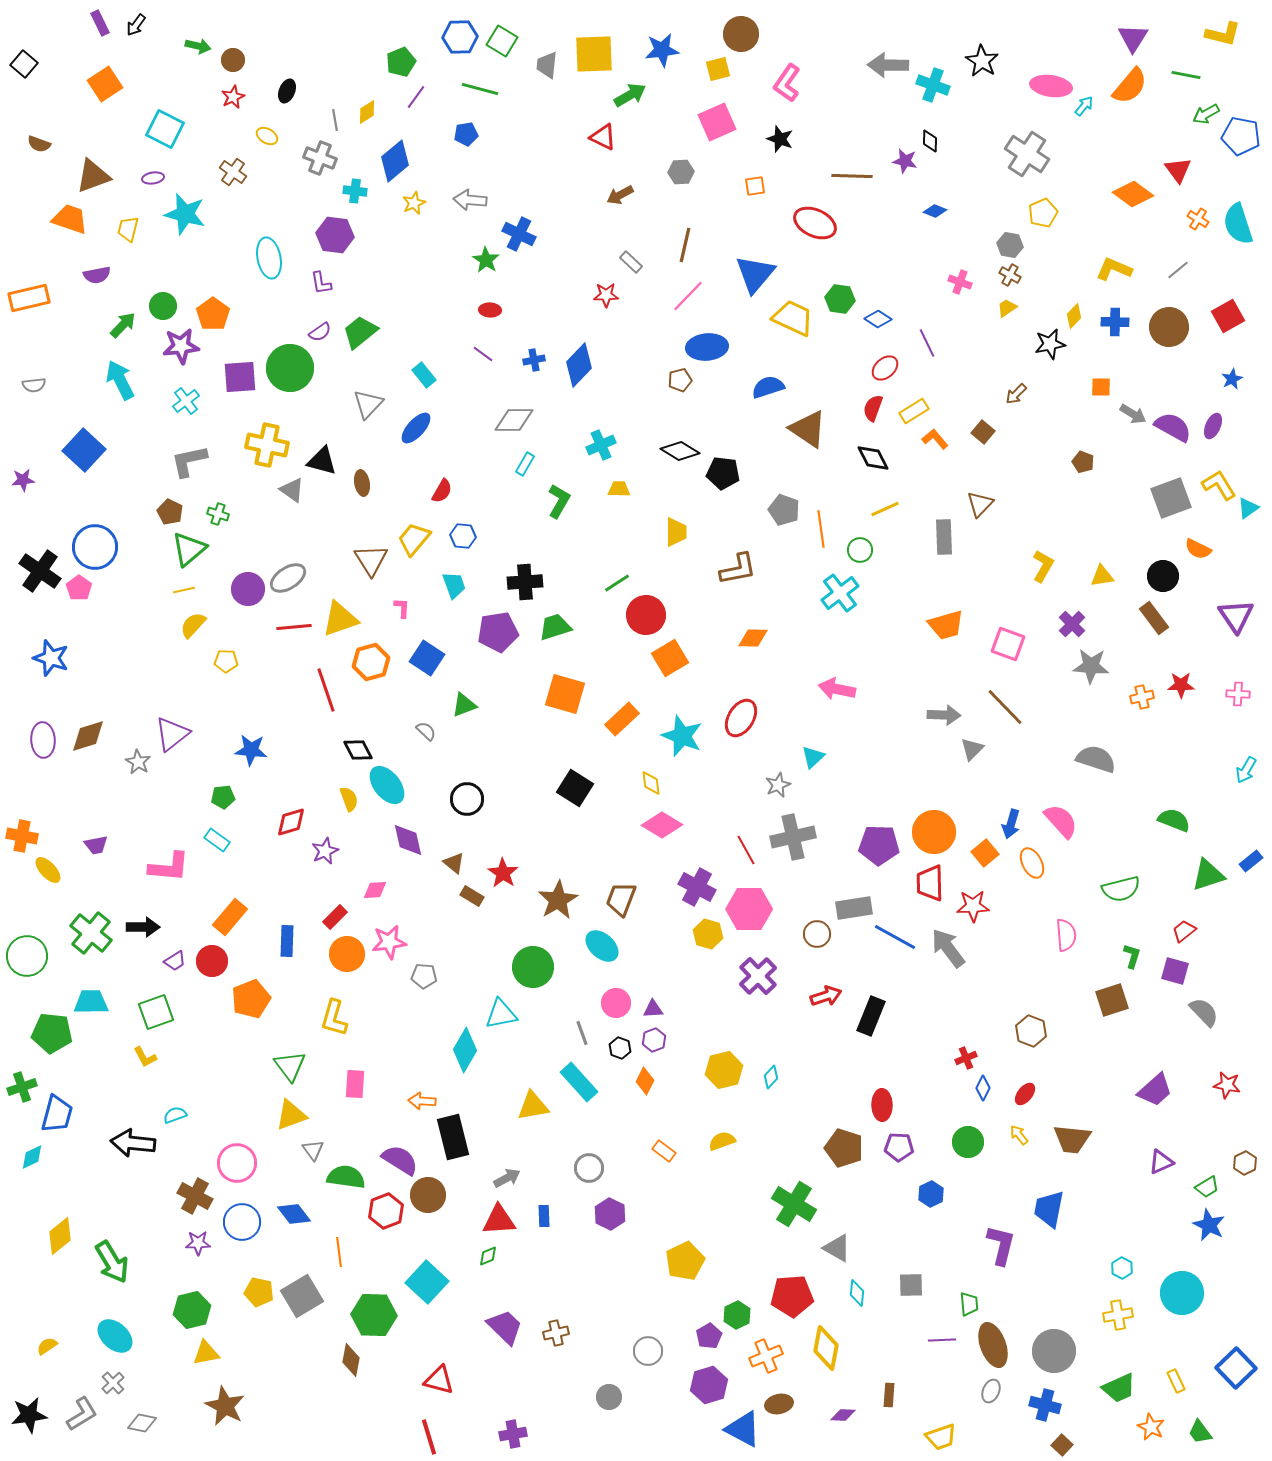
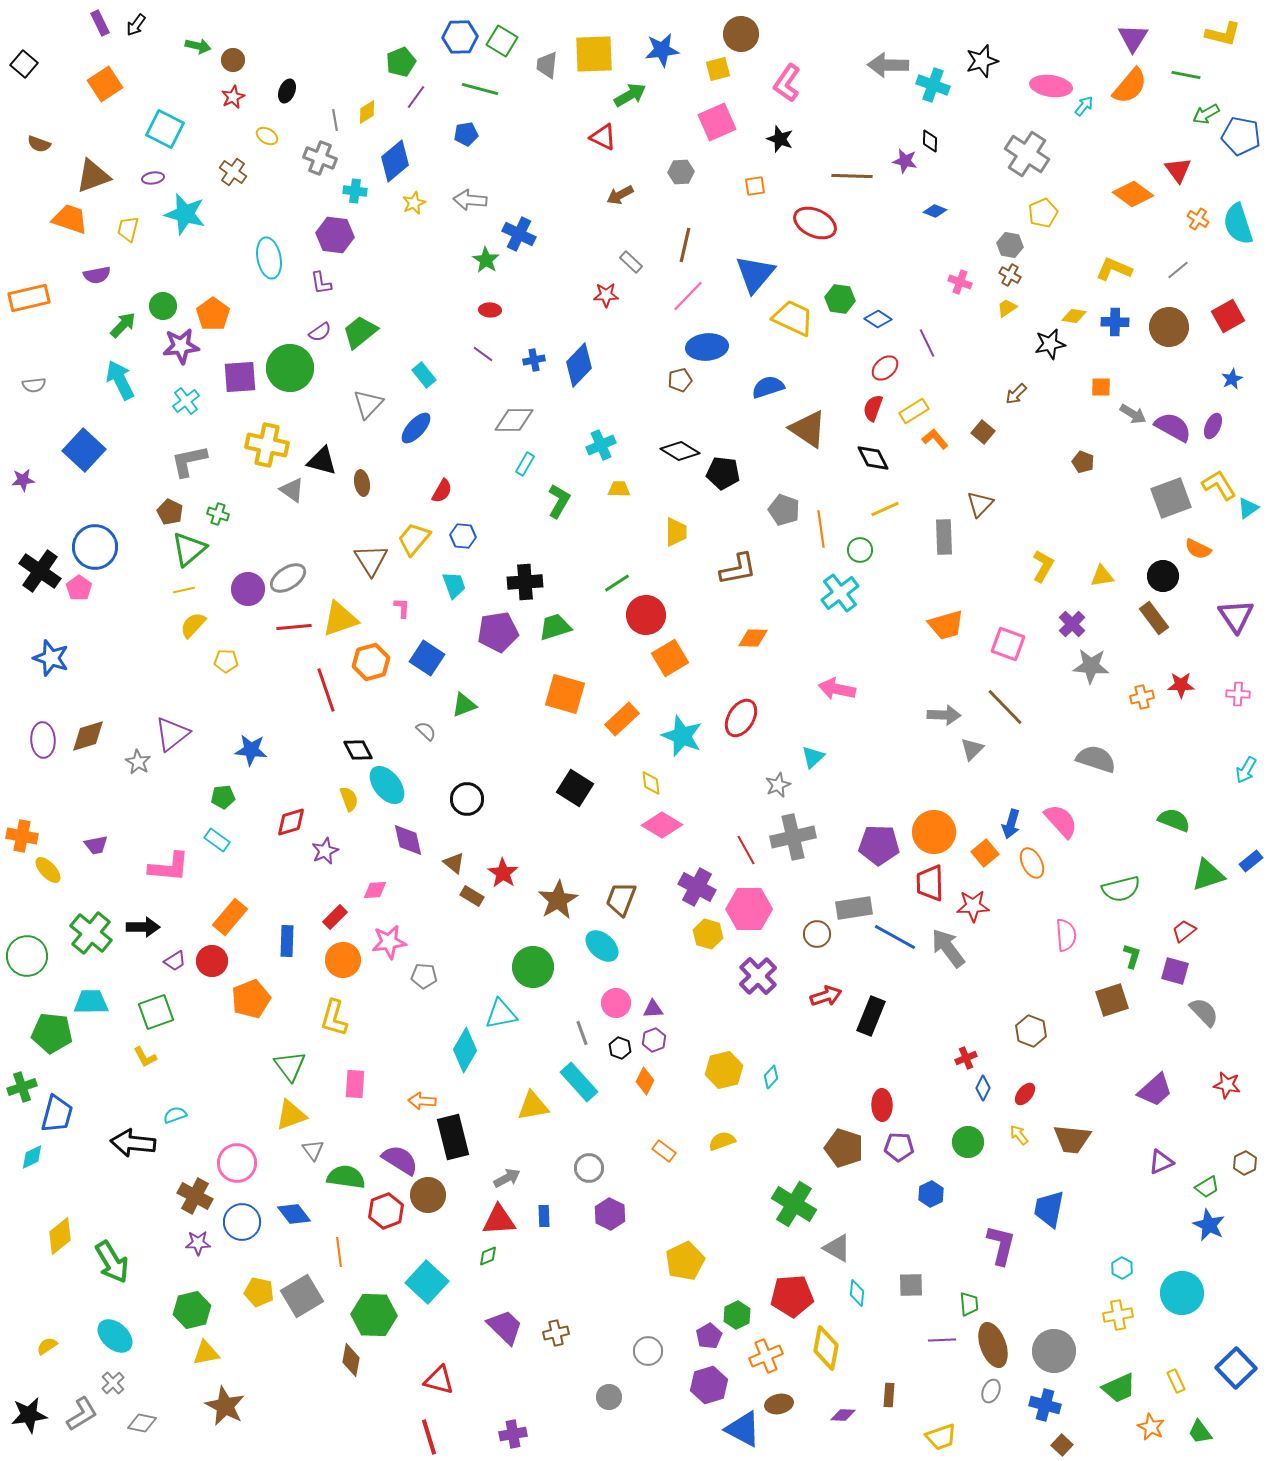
black star at (982, 61): rotated 24 degrees clockwise
yellow diamond at (1074, 316): rotated 55 degrees clockwise
orange circle at (347, 954): moved 4 px left, 6 px down
